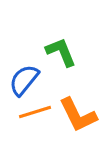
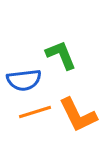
green L-shape: moved 3 px down
blue semicircle: rotated 136 degrees counterclockwise
